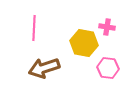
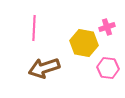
pink cross: rotated 28 degrees counterclockwise
